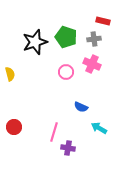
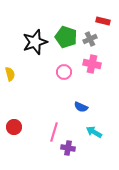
gray cross: moved 4 px left; rotated 16 degrees counterclockwise
pink cross: rotated 12 degrees counterclockwise
pink circle: moved 2 px left
cyan arrow: moved 5 px left, 4 px down
